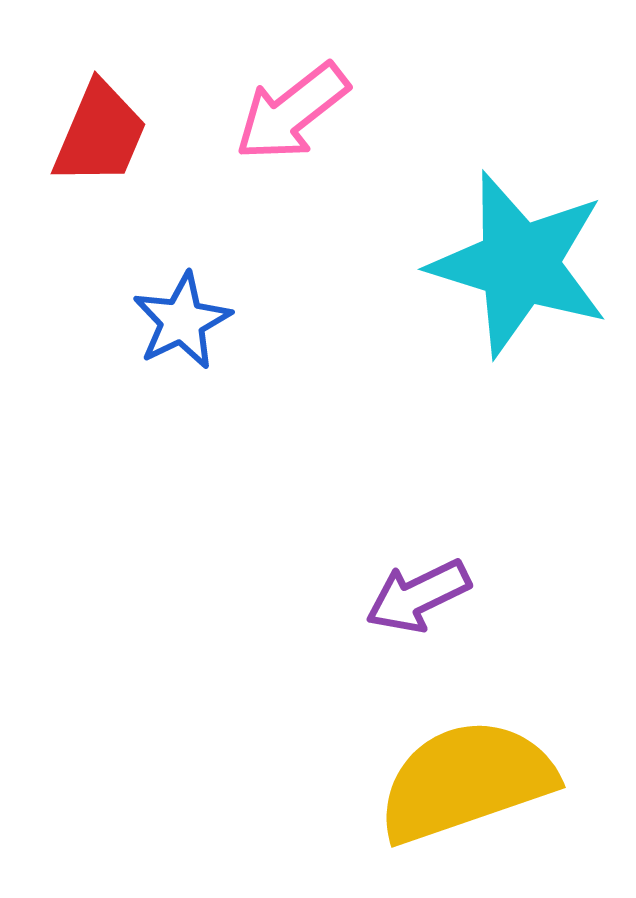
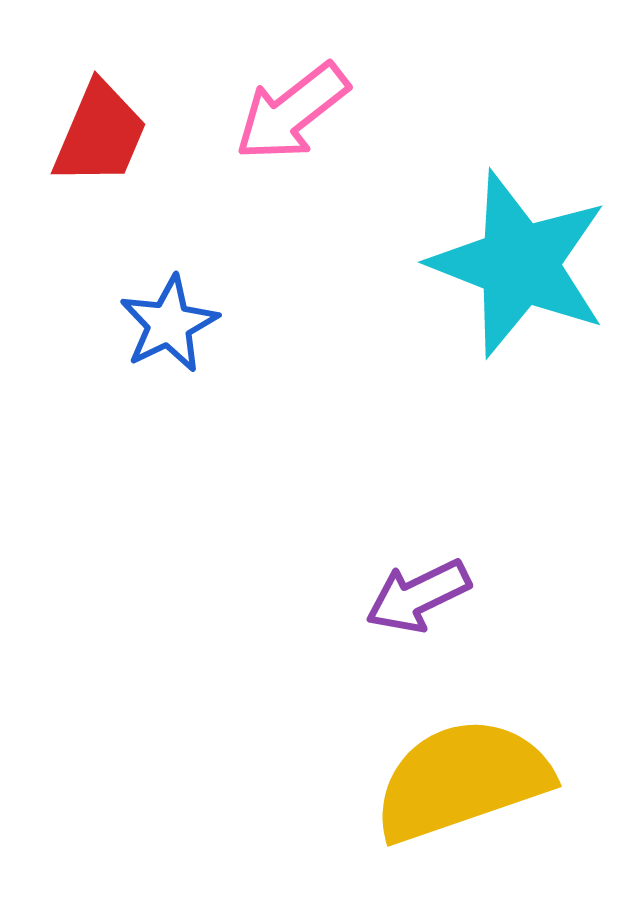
cyan star: rotated 4 degrees clockwise
blue star: moved 13 px left, 3 px down
yellow semicircle: moved 4 px left, 1 px up
